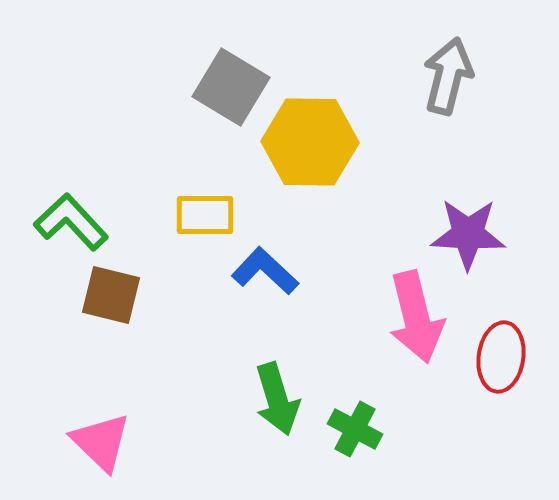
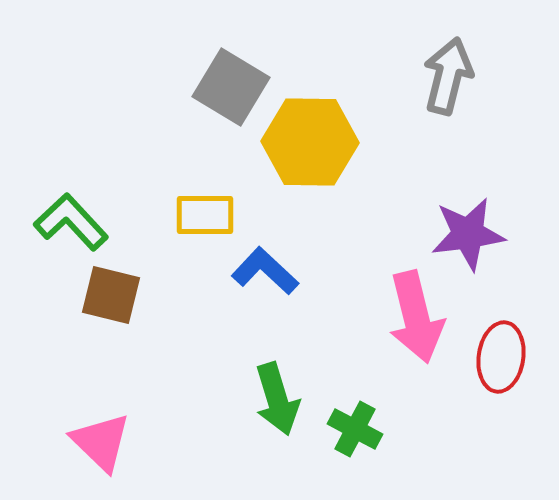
purple star: rotated 10 degrees counterclockwise
